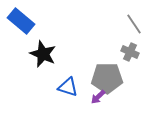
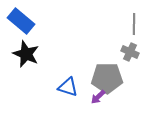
gray line: rotated 35 degrees clockwise
black star: moved 17 px left
